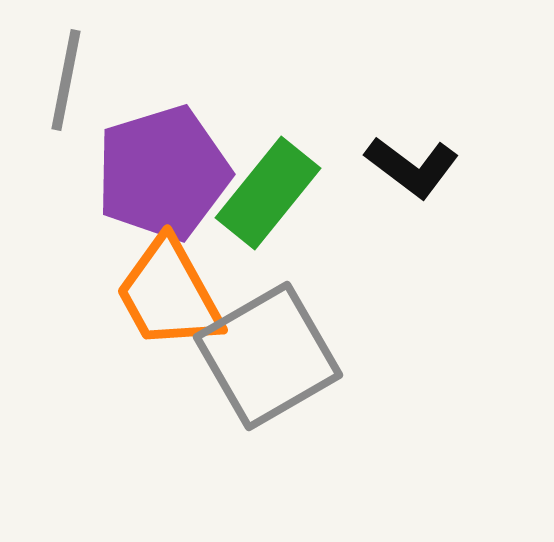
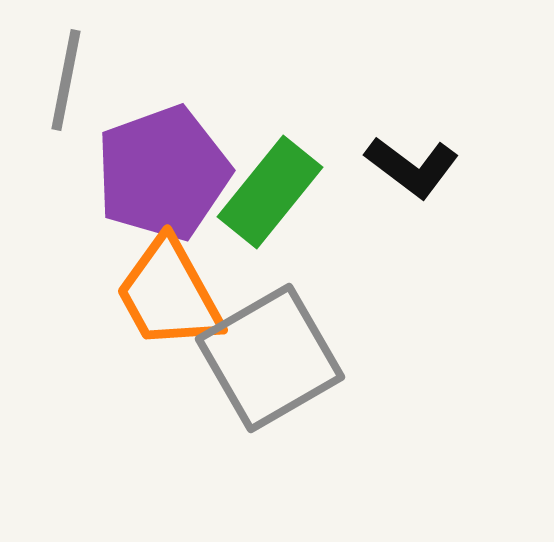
purple pentagon: rotated 3 degrees counterclockwise
green rectangle: moved 2 px right, 1 px up
gray square: moved 2 px right, 2 px down
